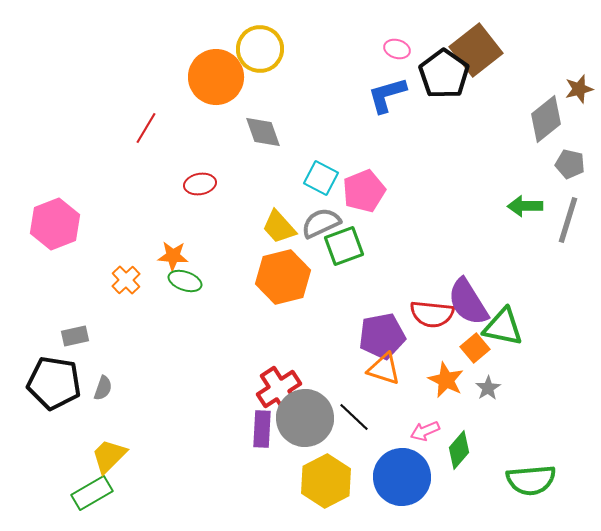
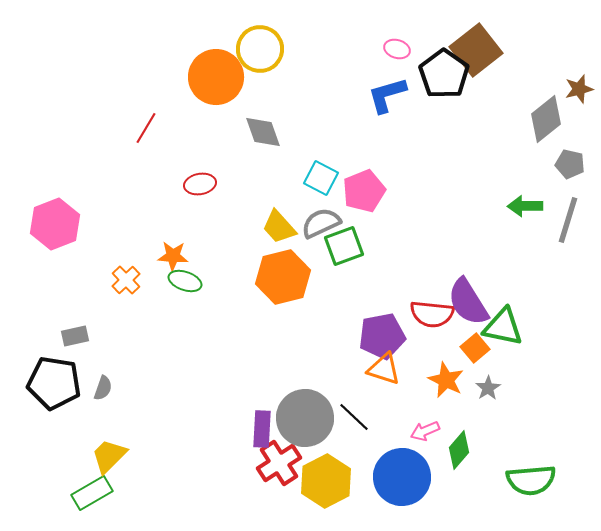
red cross at (279, 389): moved 74 px down
